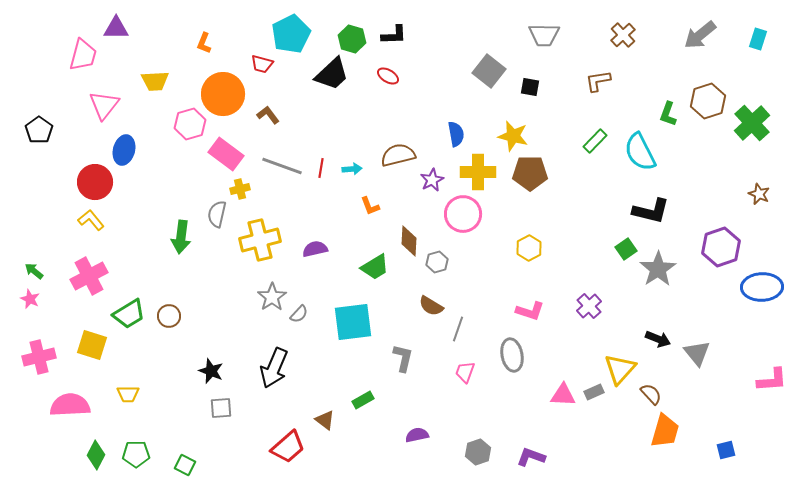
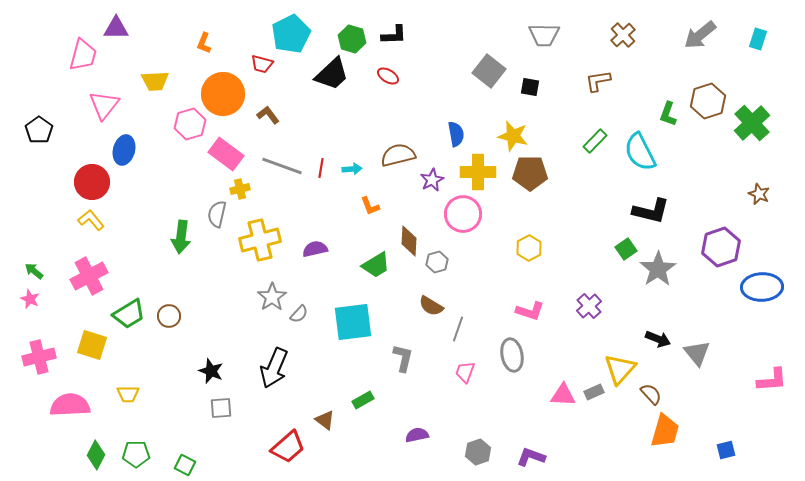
red circle at (95, 182): moved 3 px left
green trapezoid at (375, 267): moved 1 px right, 2 px up
